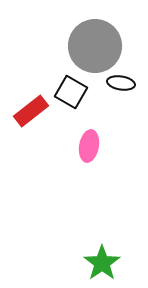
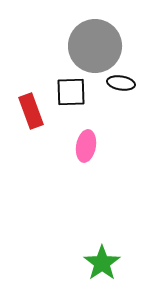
black square: rotated 32 degrees counterclockwise
red rectangle: rotated 72 degrees counterclockwise
pink ellipse: moved 3 px left
